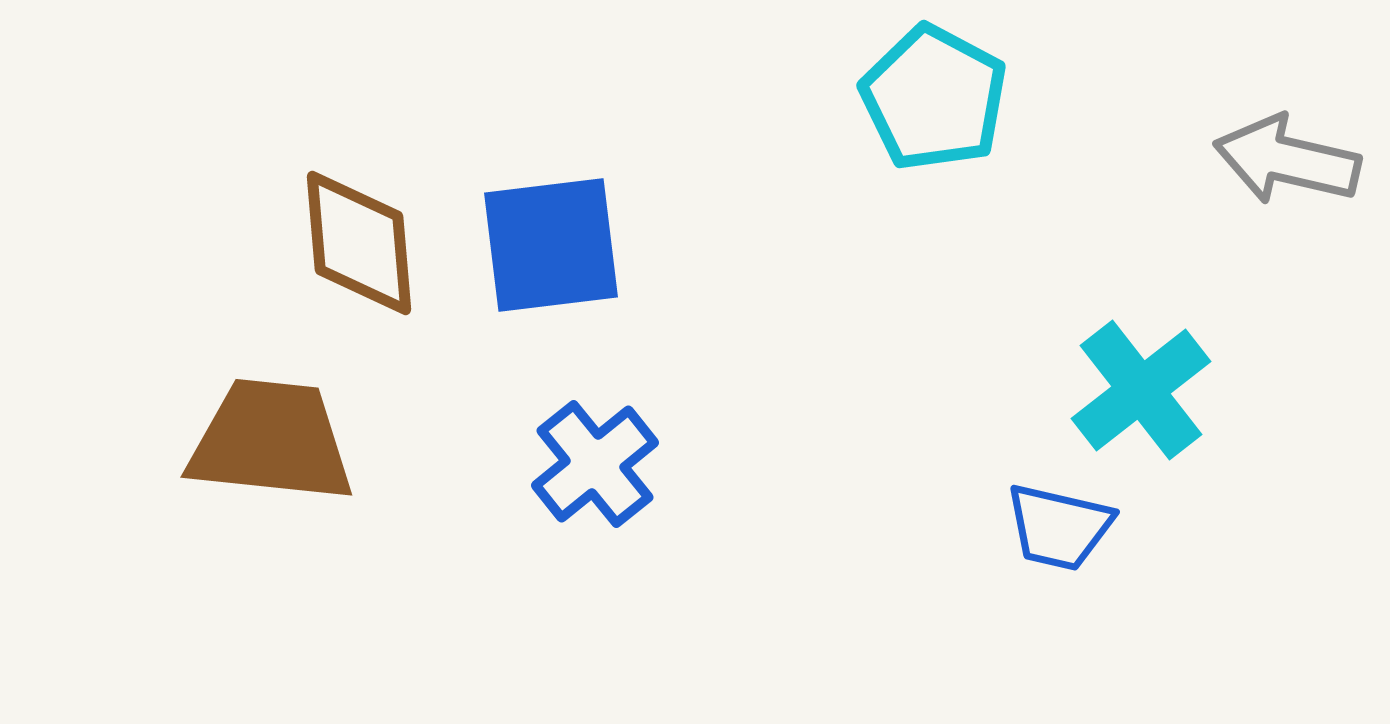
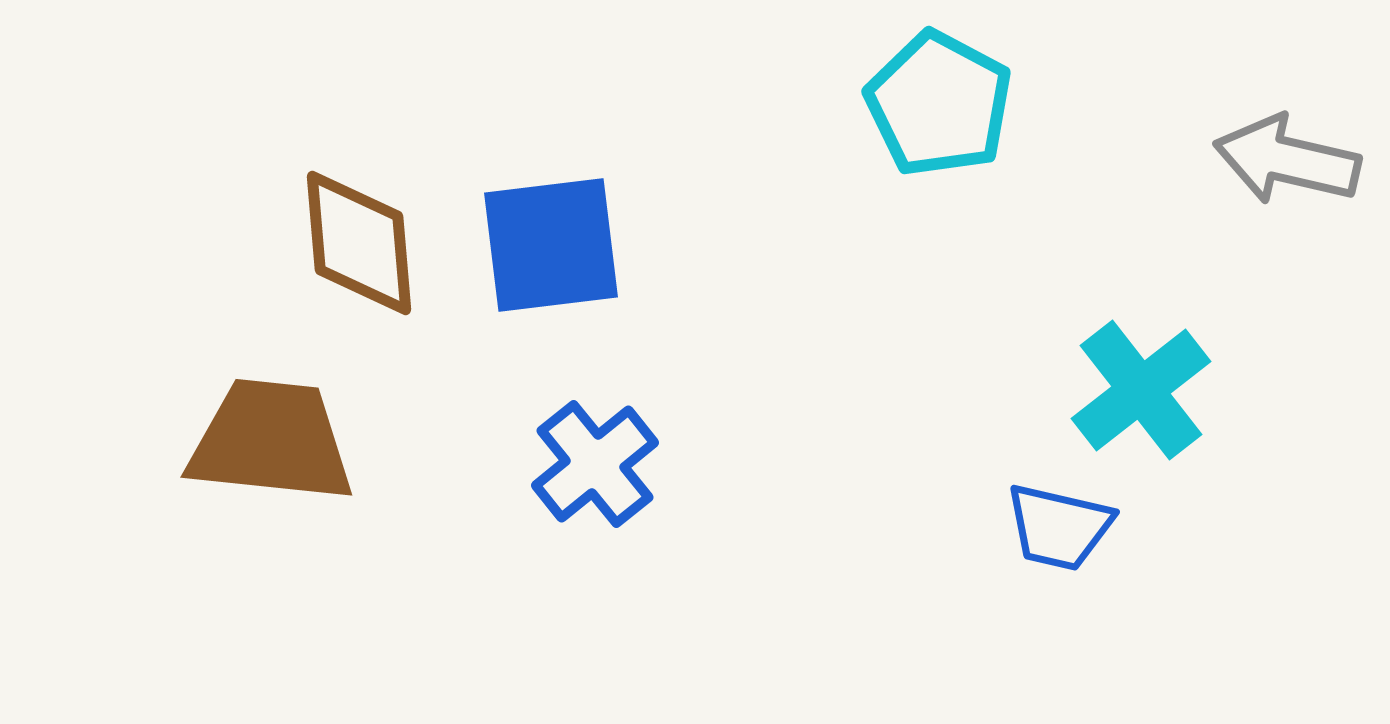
cyan pentagon: moved 5 px right, 6 px down
